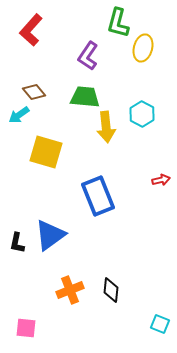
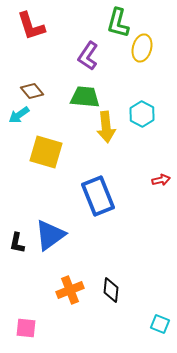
red L-shape: moved 4 px up; rotated 60 degrees counterclockwise
yellow ellipse: moved 1 px left
brown diamond: moved 2 px left, 1 px up
